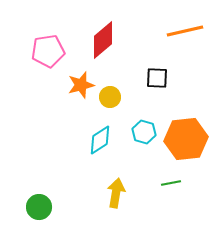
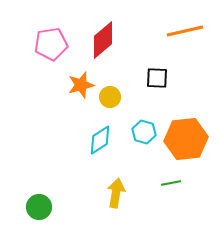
pink pentagon: moved 3 px right, 7 px up
